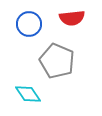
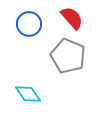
red semicircle: rotated 125 degrees counterclockwise
gray pentagon: moved 11 px right, 5 px up
